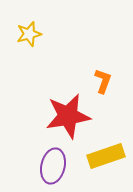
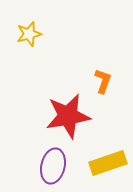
yellow rectangle: moved 2 px right, 7 px down
